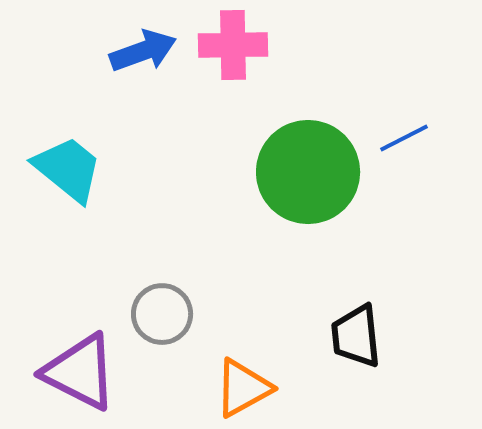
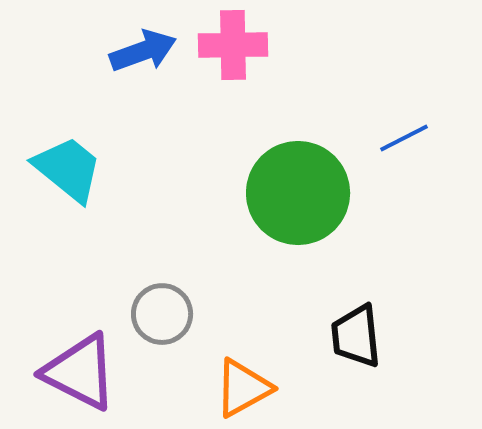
green circle: moved 10 px left, 21 px down
